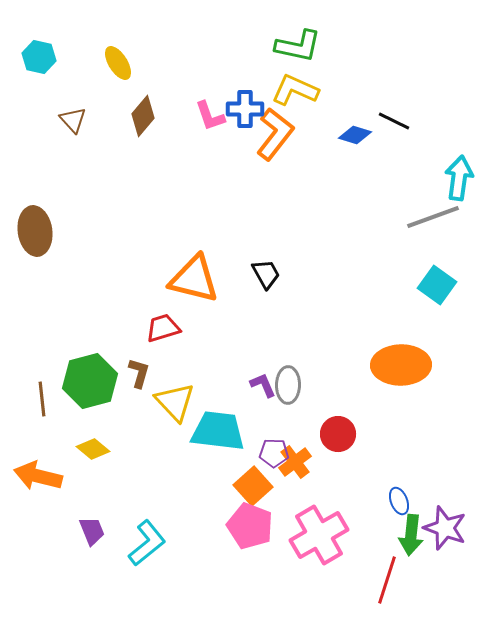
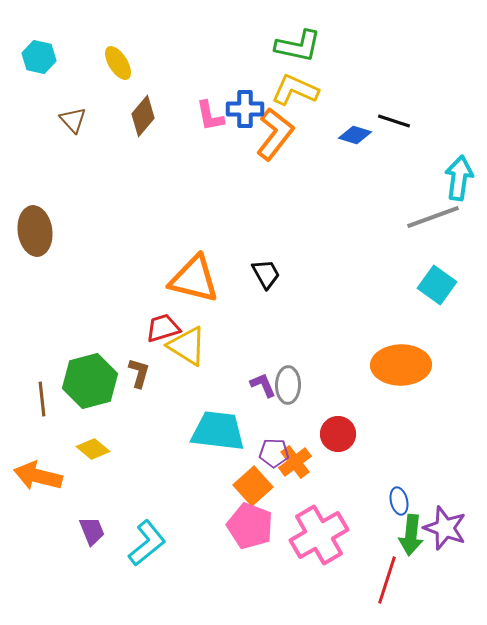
pink L-shape: rotated 8 degrees clockwise
black line: rotated 8 degrees counterclockwise
yellow triangle: moved 12 px right, 56 px up; rotated 15 degrees counterclockwise
blue ellipse: rotated 8 degrees clockwise
